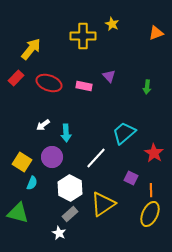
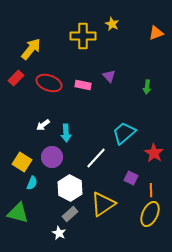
pink rectangle: moved 1 px left, 1 px up
